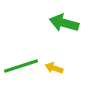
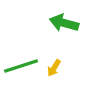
yellow arrow: rotated 78 degrees counterclockwise
